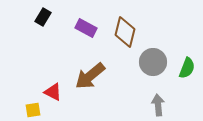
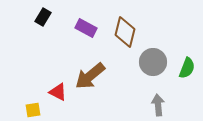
red triangle: moved 5 px right
